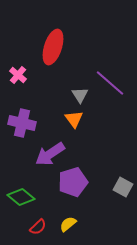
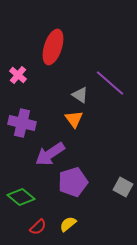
gray triangle: rotated 24 degrees counterclockwise
